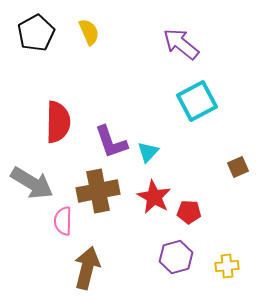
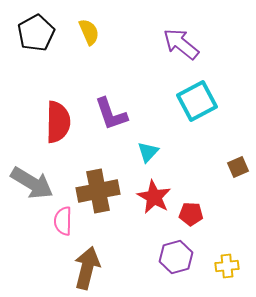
purple L-shape: moved 28 px up
red pentagon: moved 2 px right, 2 px down
